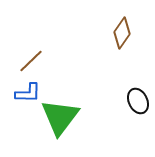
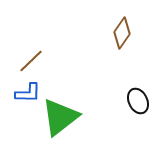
green triangle: rotated 15 degrees clockwise
